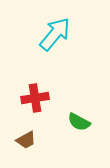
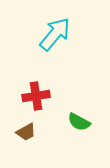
red cross: moved 1 px right, 2 px up
brown trapezoid: moved 8 px up
